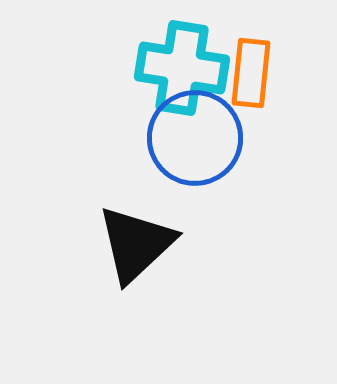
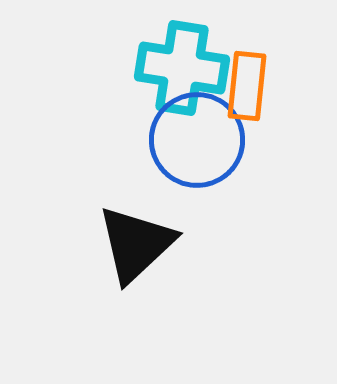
orange rectangle: moved 4 px left, 13 px down
blue circle: moved 2 px right, 2 px down
